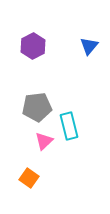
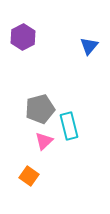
purple hexagon: moved 10 px left, 9 px up
gray pentagon: moved 3 px right, 2 px down; rotated 8 degrees counterclockwise
orange square: moved 2 px up
